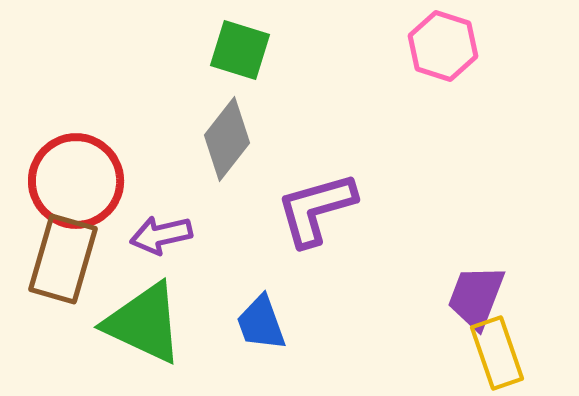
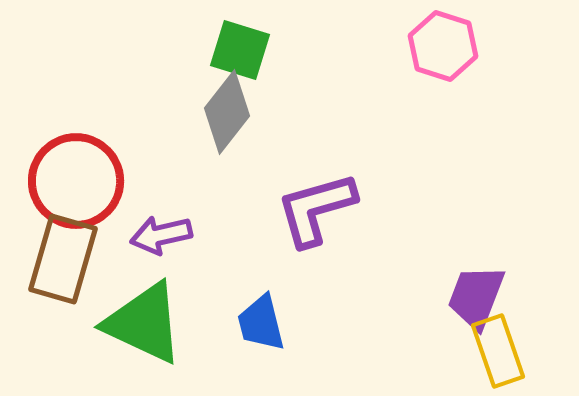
gray diamond: moved 27 px up
blue trapezoid: rotated 6 degrees clockwise
yellow rectangle: moved 1 px right, 2 px up
